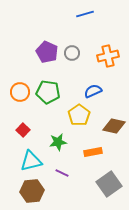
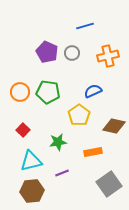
blue line: moved 12 px down
purple line: rotated 48 degrees counterclockwise
